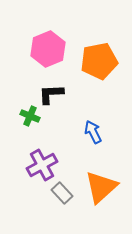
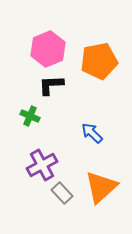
black L-shape: moved 9 px up
blue arrow: moved 1 px left, 1 px down; rotated 20 degrees counterclockwise
